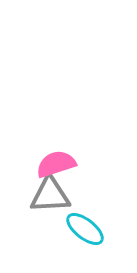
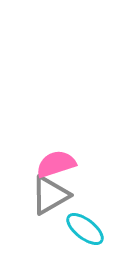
gray triangle: rotated 27 degrees counterclockwise
